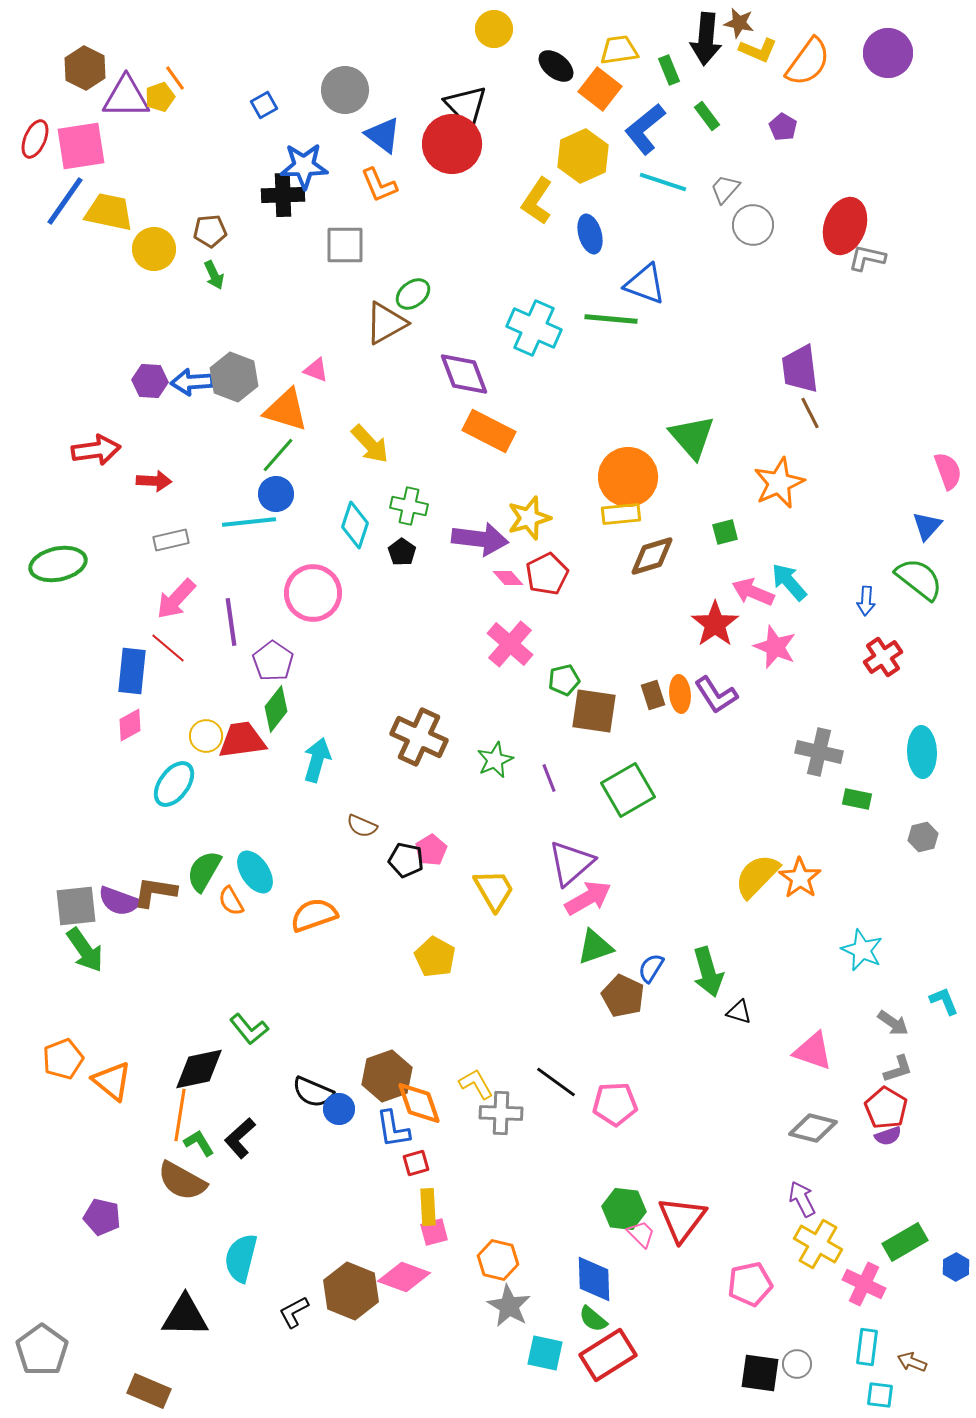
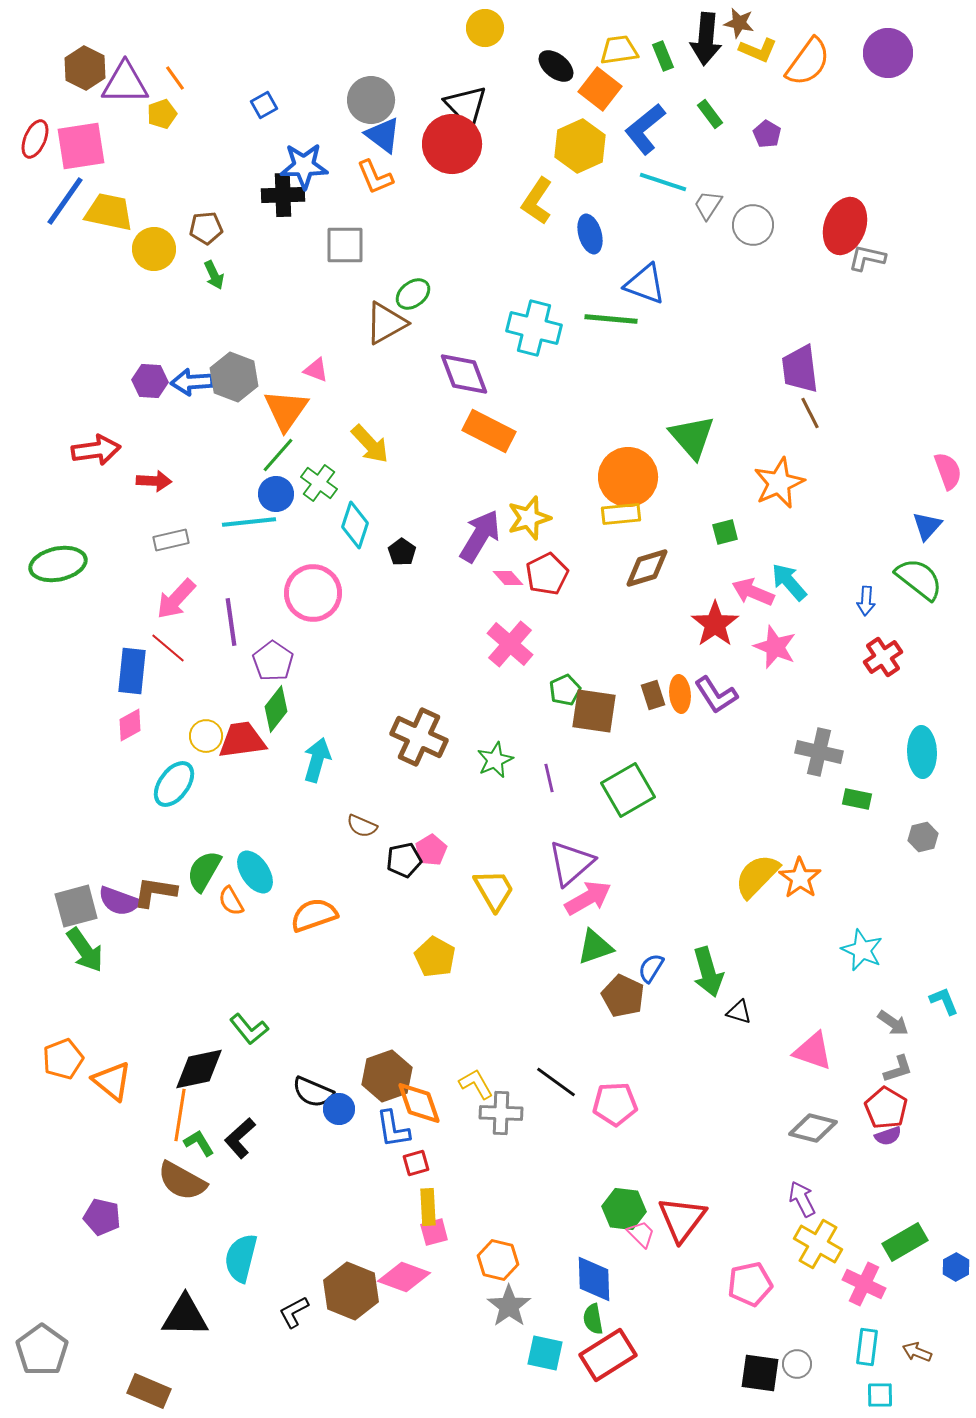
yellow circle at (494, 29): moved 9 px left, 1 px up
green rectangle at (669, 70): moved 6 px left, 14 px up
gray circle at (345, 90): moved 26 px right, 10 px down
purple triangle at (126, 97): moved 1 px left, 14 px up
yellow pentagon at (160, 97): moved 2 px right, 17 px down
green rectangle at (707, 116): moved 3 px right, 2 px up
purple pentagon at (783, 127): moved 16 px left, 7 px down
yellow hexagon at (583, 156): moved 3 px left, 10 px up
orange L-shape at (379, 185): moved 4 px left, 8 px up
gray trapezoid at (725, 189): moved 17 px left, 16 px down; rotated 8 degrees counterclockwise
brown pentagon at (210, 231): moved 4 px left, 3 px up
cyan cross at (534, 328): rotated 10 degrees counterclockwise
orange triangle at (286, 410): rotated 48 degrees clockwise
green cross at (409, 506): moved 90 px left, 23 px up; rotated 24 degrees clockwise
purple arrow at (480, 539): moved 3 px up; rotated 66 degrees counterclockwise
brown diamond at (652, 556): moved 5 px left, 12 px down
green pentagon at (564, 680): moved 1 px right, 10 px down; rotated 12 degrees counterclockwise
purple line at (549, 778): rotated 8 degrees clockwise
black pentagon at (406, 860): moved 2 px left; rotated 24 degrees counterclockwise
gray square at (76, 906): rotated 9 degrees counterclockwise
gray star at (509, 1306): rotated 6 degrees clockwise
green semicircle at (593, 1319): rotated 40 degrees clockwise
brown arrow at (912, 1362): moved 5 px right, 10 px up
cyan square at (880, 1395): rotated 8 degrees counterclockwise
